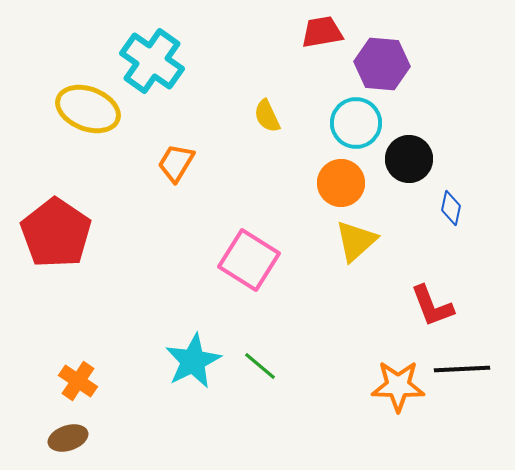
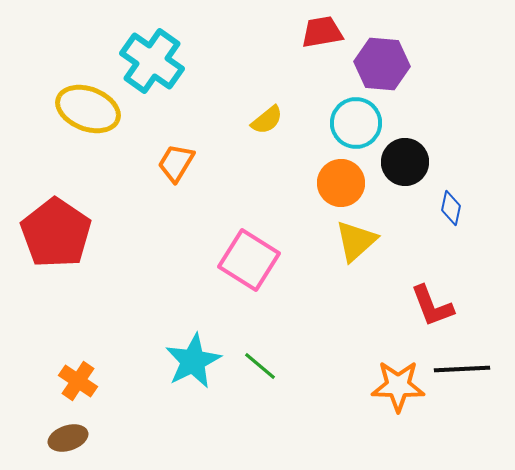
yellow semicircle: moved 4 px down; rotated 104 degrees counterclockwise
black circle: moved 4 px left, 3 px down
